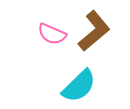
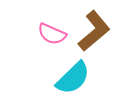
cyan semicircle: moved 6 px left, 8 px up
